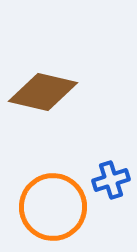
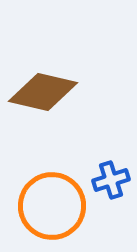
orange circle: moved 1 px left, 1 px up
